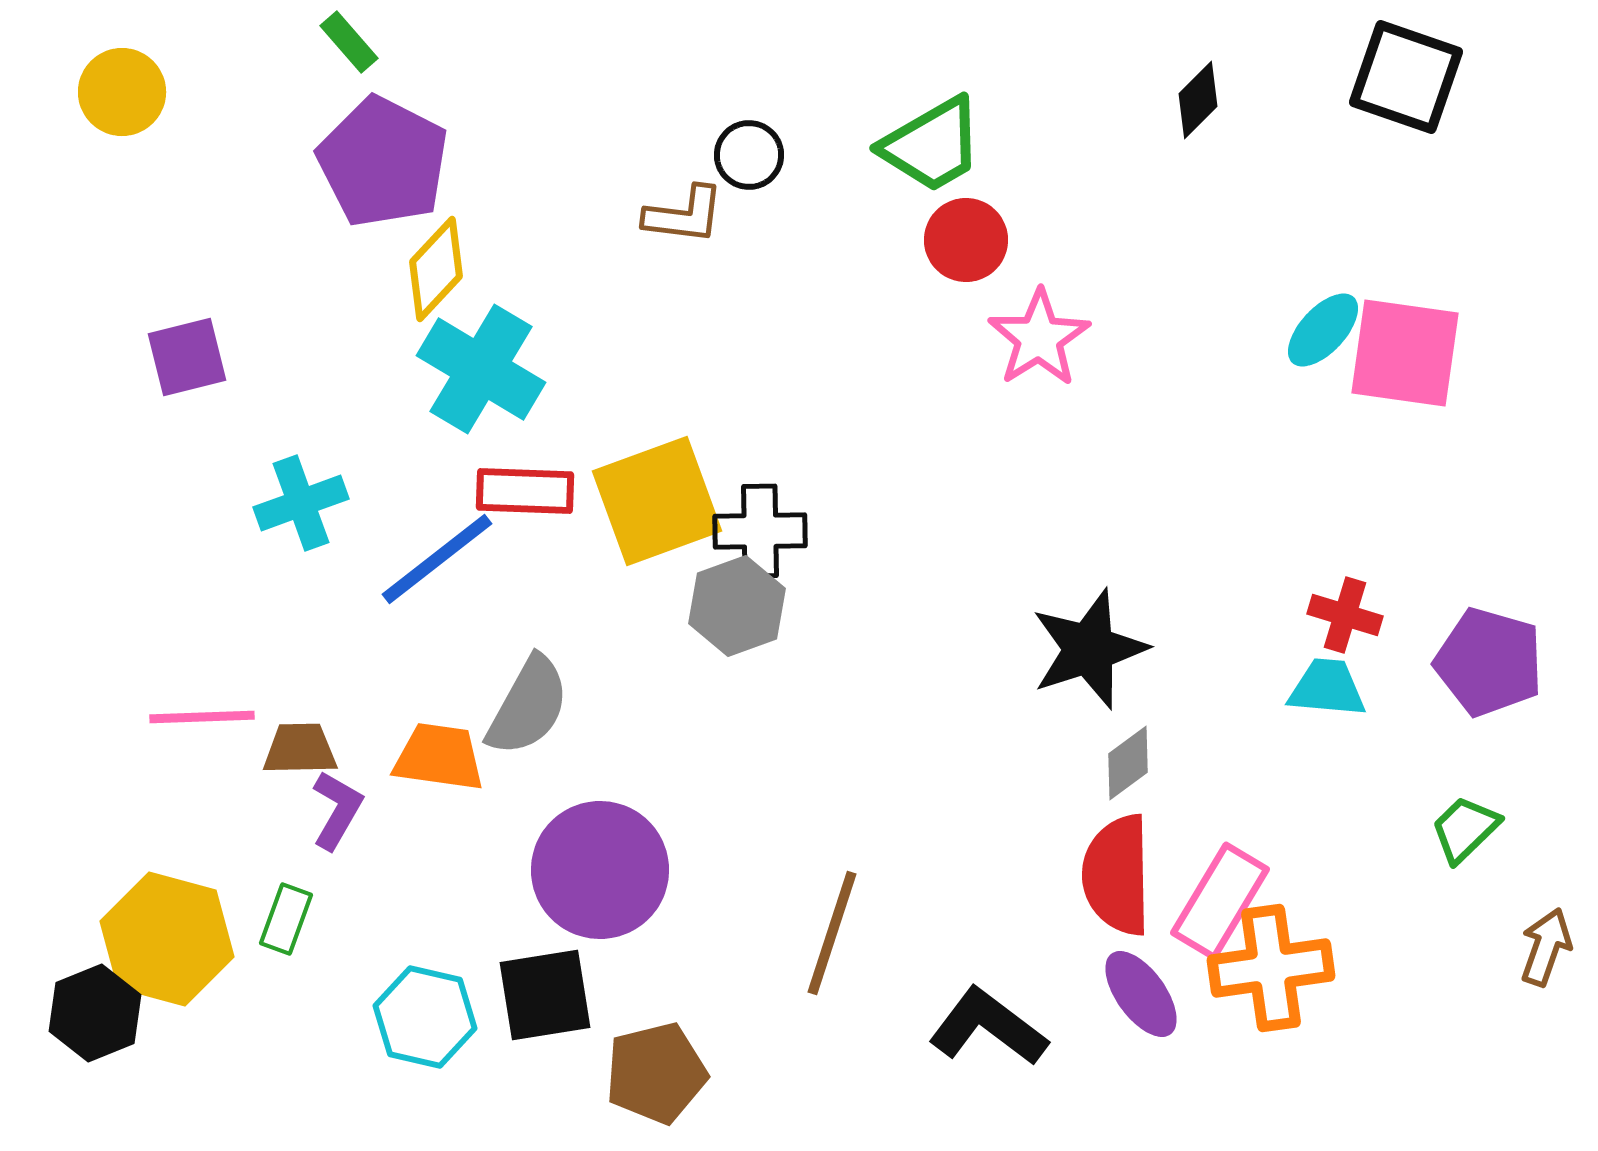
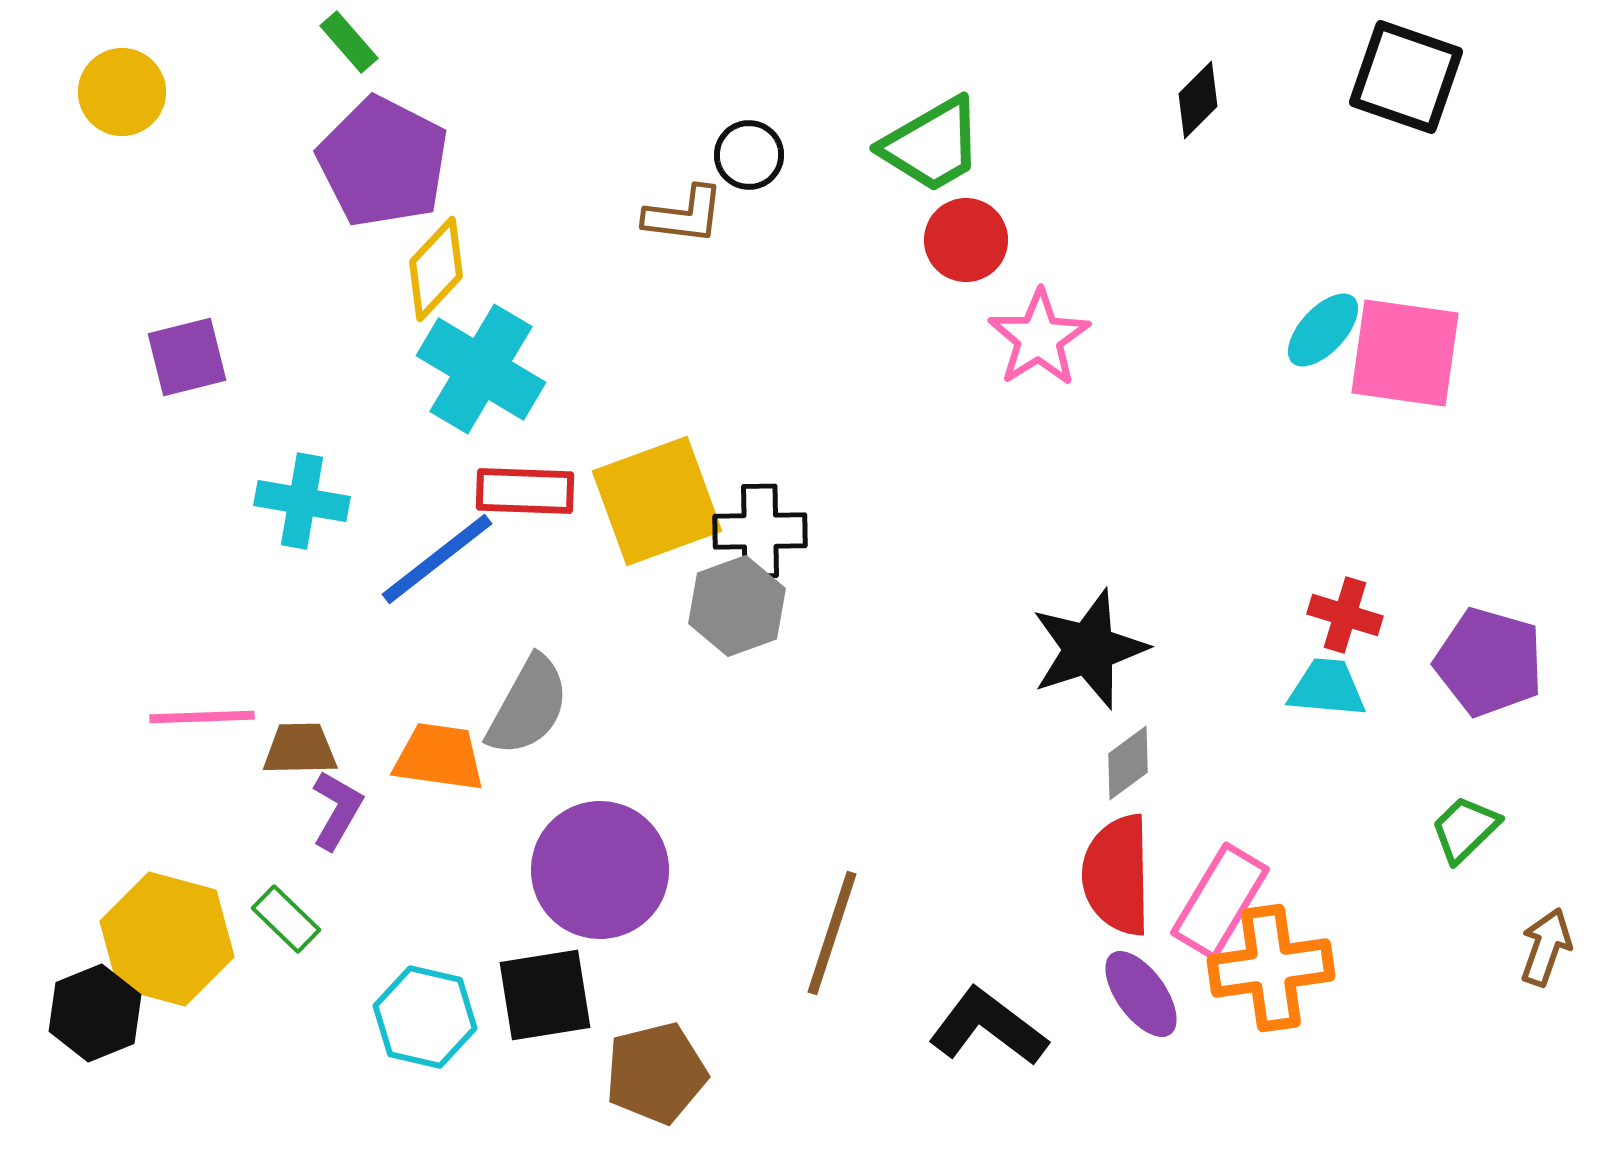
cyan cross at (301, 503): moved 1 px right, 2 px up; rotated 30 degrees clockwise
green rectangle at (286, 919): rotated 66 degrees counterclockwise
